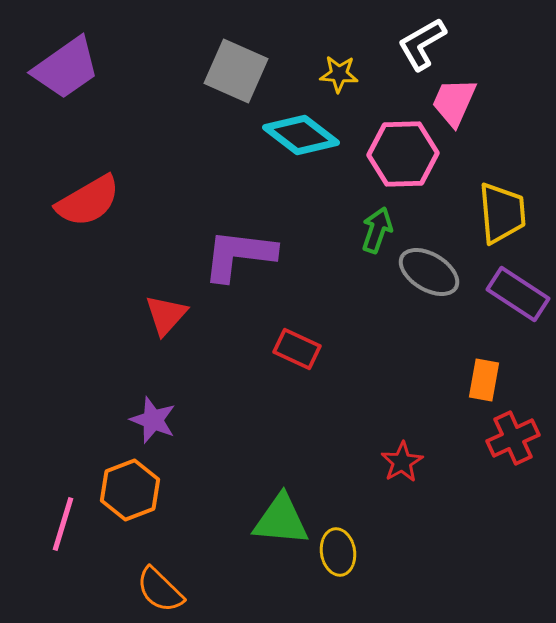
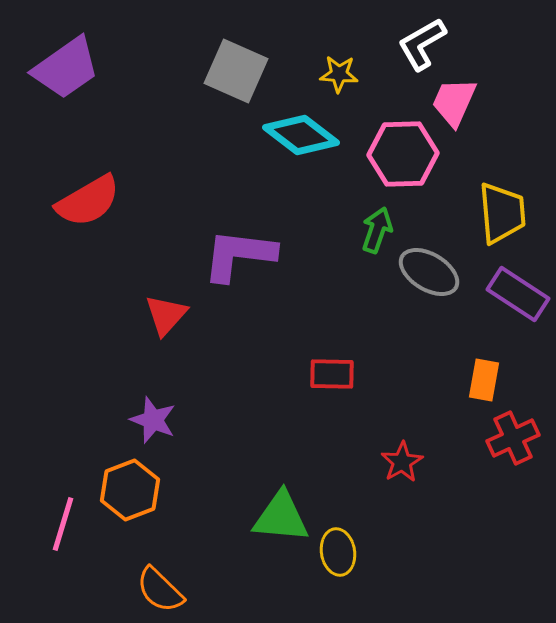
red rectangle: moved 35 px right, 25 px down; rotated 24 degrees counterclockwise
green triangle: moved 3 px up
